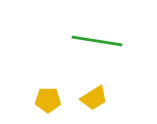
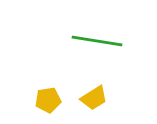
yellow pentagon: rotated 10 degrees counterclockwise
